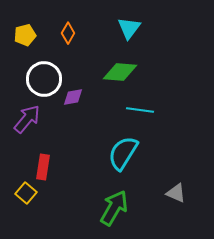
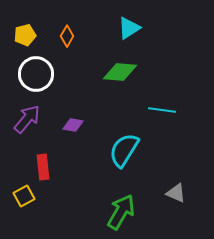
cyan triangle: rotated 20 degrees clockwise
orange diamond: moved 1 px left, 3 px down
white circle: moved 8 px left, 5 px up
purple diamond: moved 28 px down; rotated 20 degrees clockwise
cyan line: moved 22 px right
cyan semicircle: moved 1 px right, 3 px up
red rectangle: rotated 15 degrees counterclockwise
yellow square: moved 2 px left, 3 px down; rotated 20 degrees clockwise
green arrow: moved 7 px right, 4 px down
